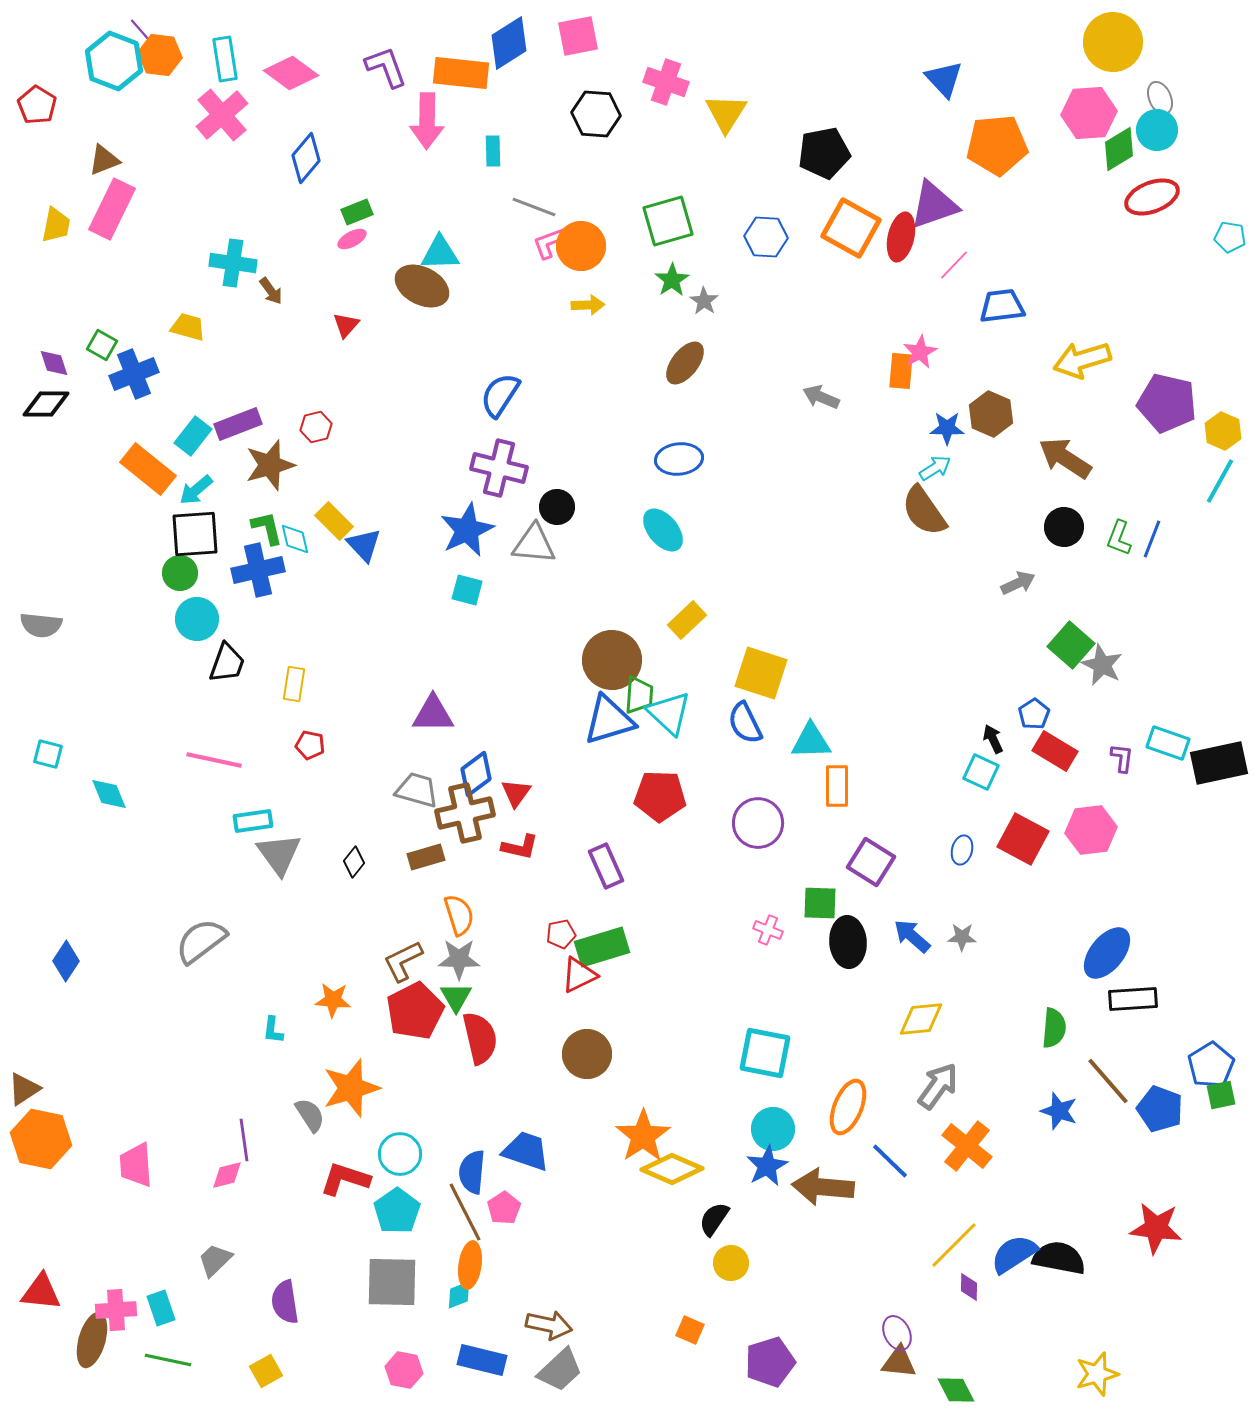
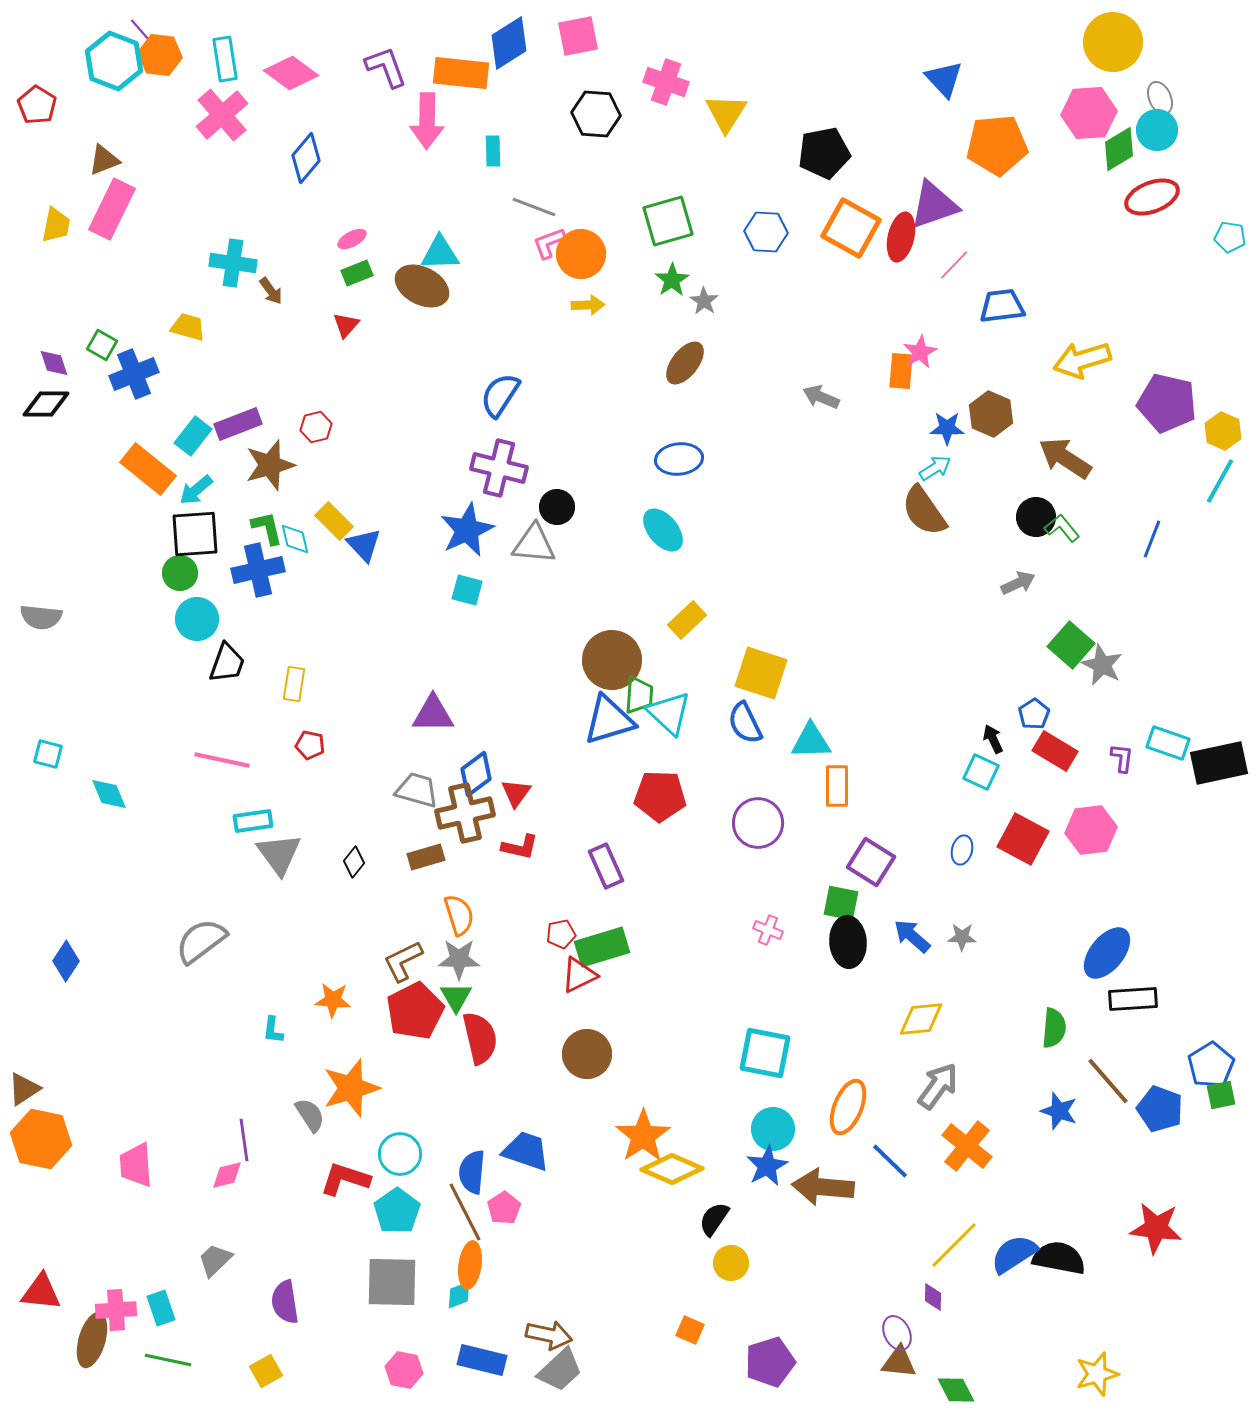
green rectangle at (357, 212): moved 61 px down
blue hexagon at (766, 237): moved 5 px up
orange circle at (581, 246): moved 8 px down
black circle at (1064, 527): moved 28 px left, 10 px up
green L-shape at (1119, 538): moved 57 px left, 10 px up; rotated 120 degrees clockwise
gray semicircle at (41, 625): moved 8 px up
pink line at (214, 760): moved 8 px right
green square at (820, 903): moved 21 px right; rotated 9 degrees clockwise
purple diamond at (969, 1287): moved 36 px left, 10 px down
brown arrow at (549, 1325): moved 10 px down
